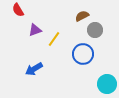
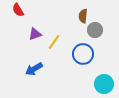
brown semicircle: moved 1 px right; rotated 56 degrees counterclockwise
purple triangle: moved 4 px down
yellow line: moved 3 px down
cyan circle: moved 3 px left
